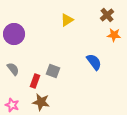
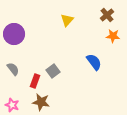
yellow triangle: rotated 16 degrees counterclockwise
orange star: moved 1 px left, 1 px down
gray square: rotated 32 degrees clockwise
